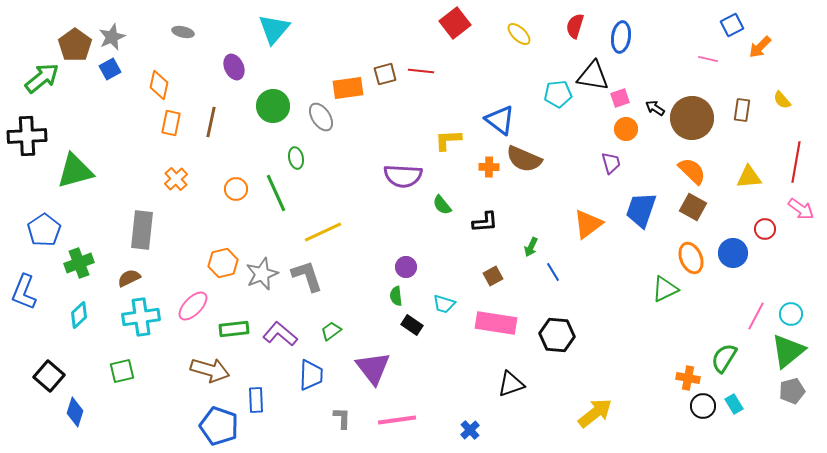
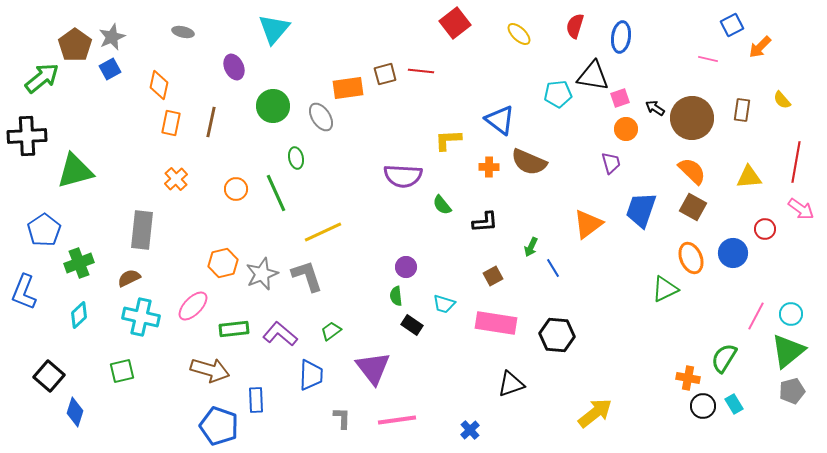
brown semicircle at (524, 159): moved 5 px right, 3 px down
blue line at (553, 272): moved 4 px up
cyan cross at (141, 317): rotated 21 degrees clockwise
